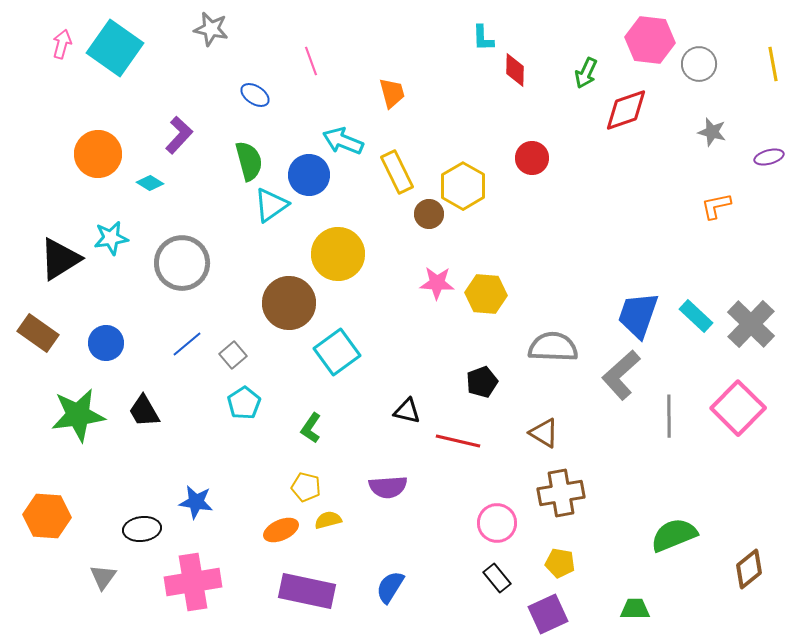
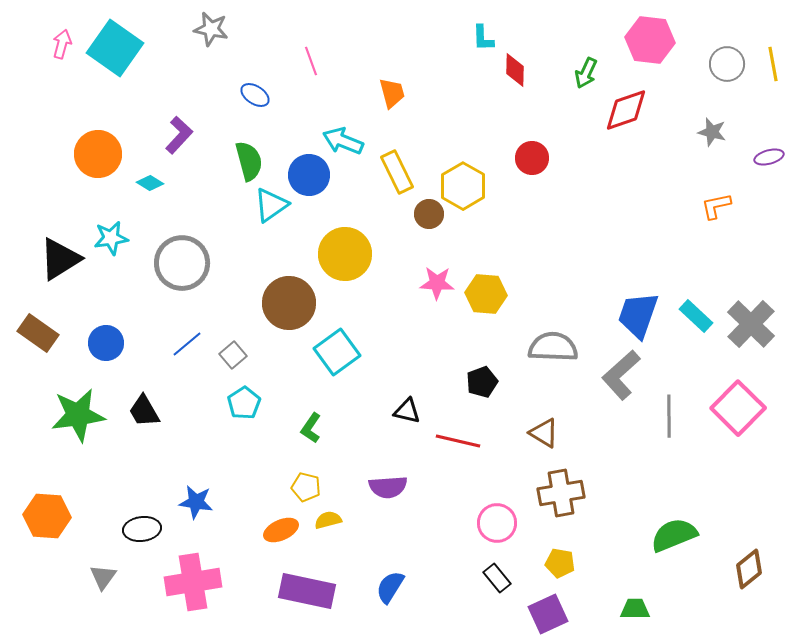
gray circle at (699, 64): moved 28 px right
yellow circle at (338, 254): moved 7 px right
